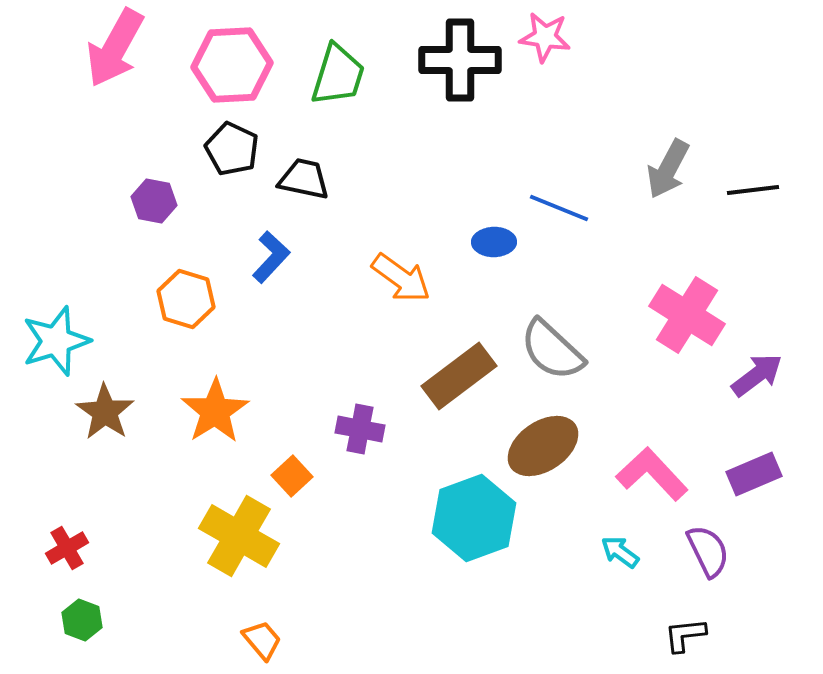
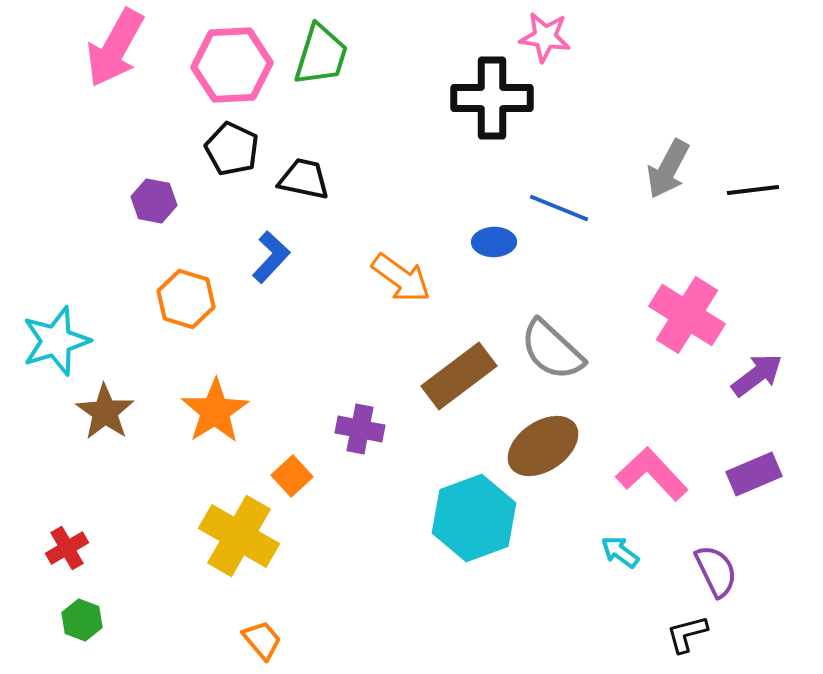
black cross: moved 32 px right, 38 px down
green trapezoid: moved 17 px left, 20 px up
purple semicircle: moved 8 px right, 20 px down
black L-shape: moved 2 px right, 1 px up; rotated 9 degrees counterclockwise
